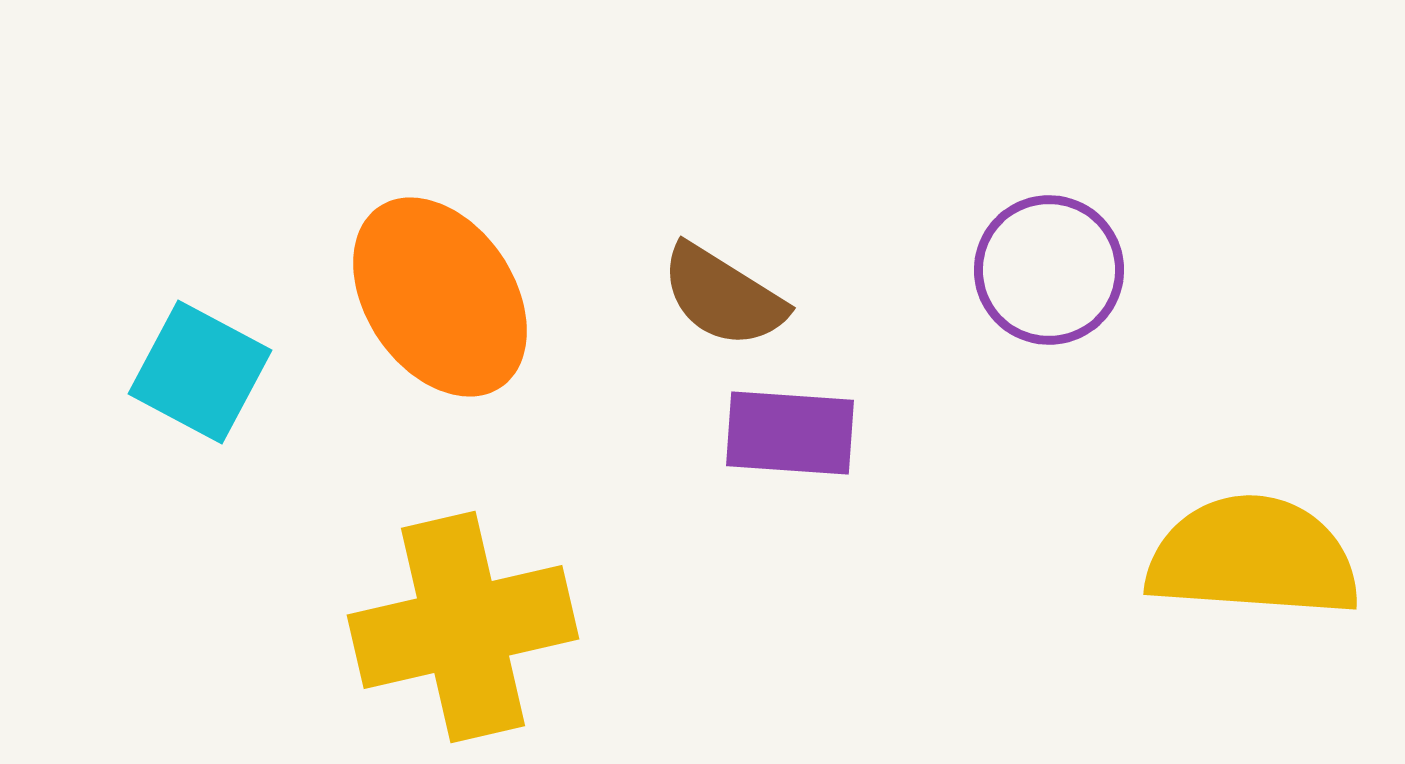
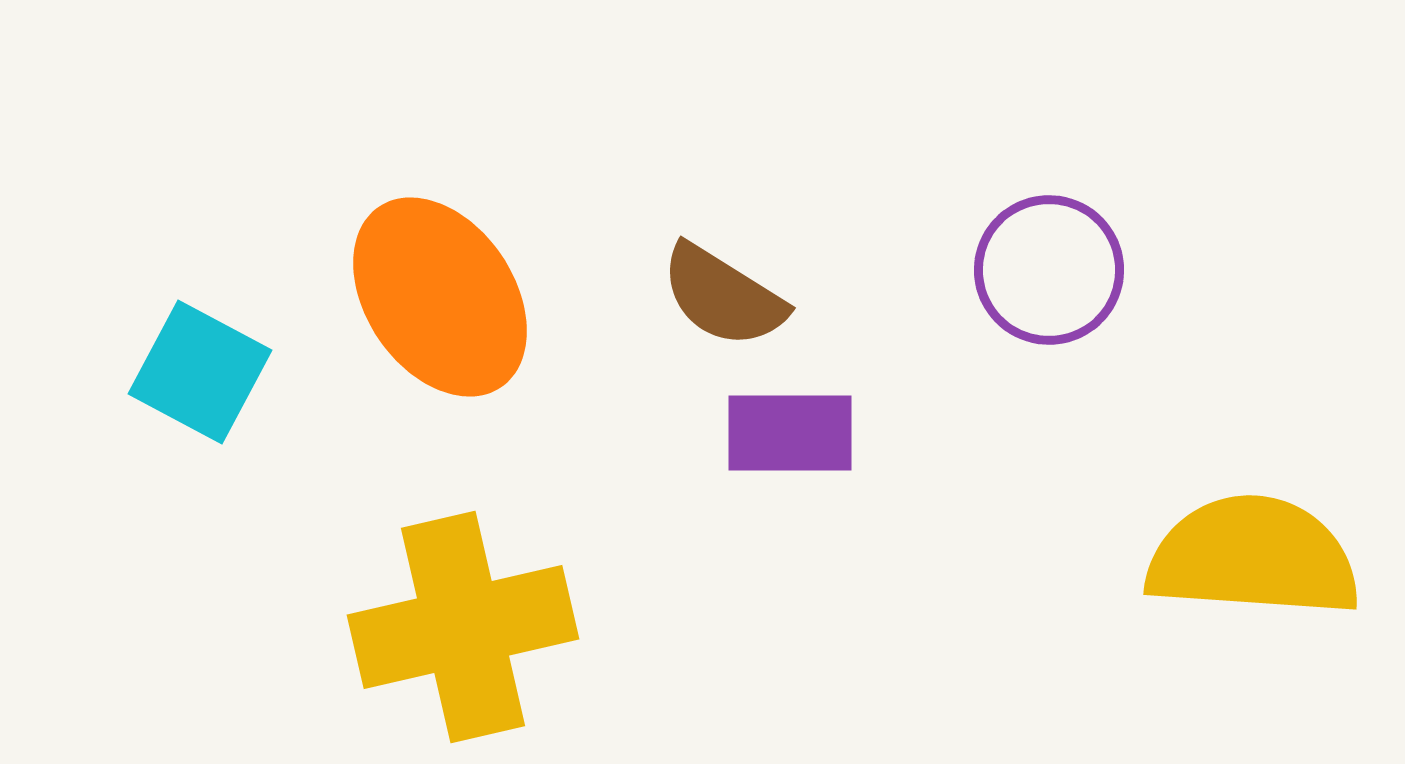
purple rectangle: rotated 4 degrees counterclockwise
